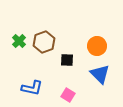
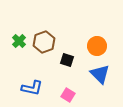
black square: rotated 16 degrees clockwise
